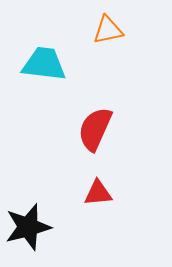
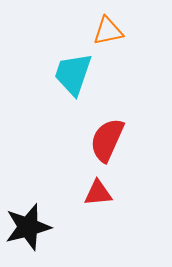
orange triangle: moved 1 px down
cyan trapezoid: moved 29 px right, 10 px down; rotated 78 degrees counterclockwise
red semicircle: moved 12 px right, 11 px down
